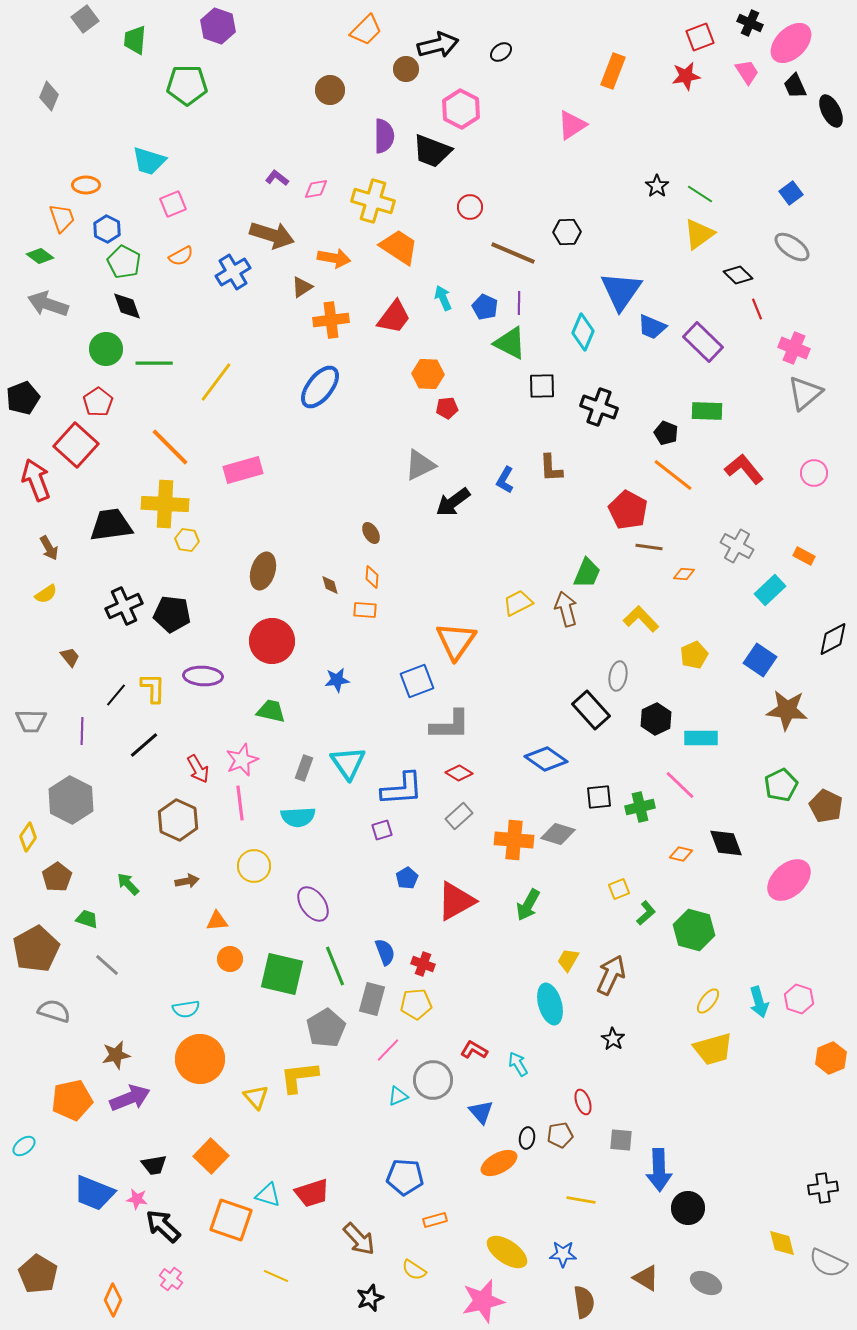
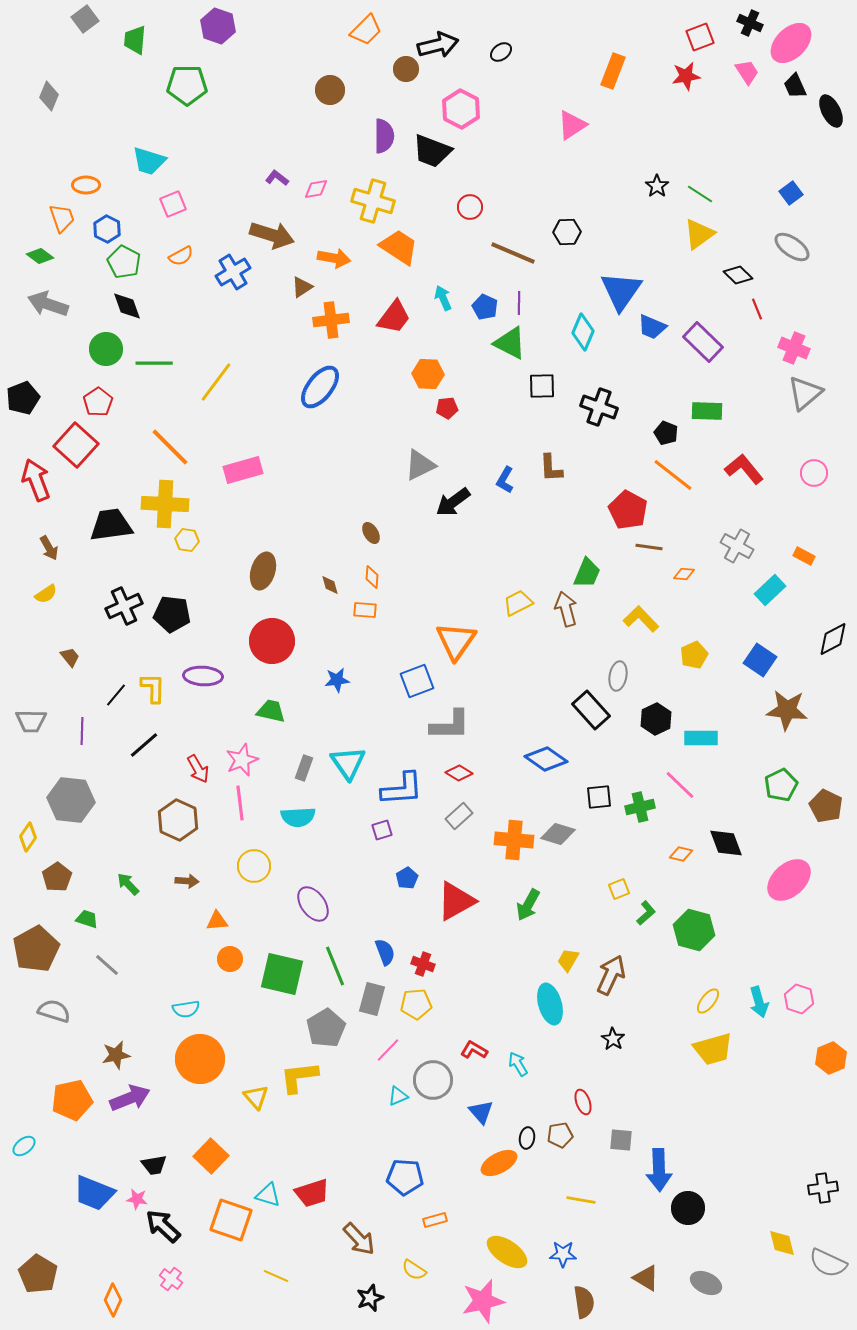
gray hexagon at (71, 800): rotated 21 degrees counterclockwise
brown arrow at (187, 881): rotated 15 degrees clockwise
